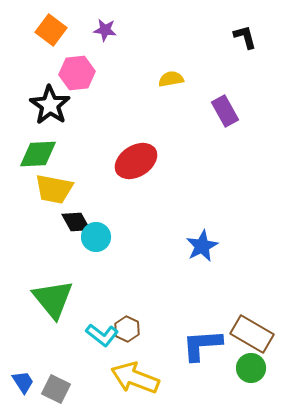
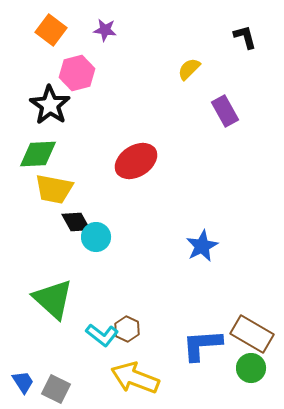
pink hexagon: rotated 8 degrees counterclockwise
yellow semicircle: moved 18 px right, 10 px up; rotated 35 degrees counterclockwise
green triangle: rotated 9 degrees counterclockwise
